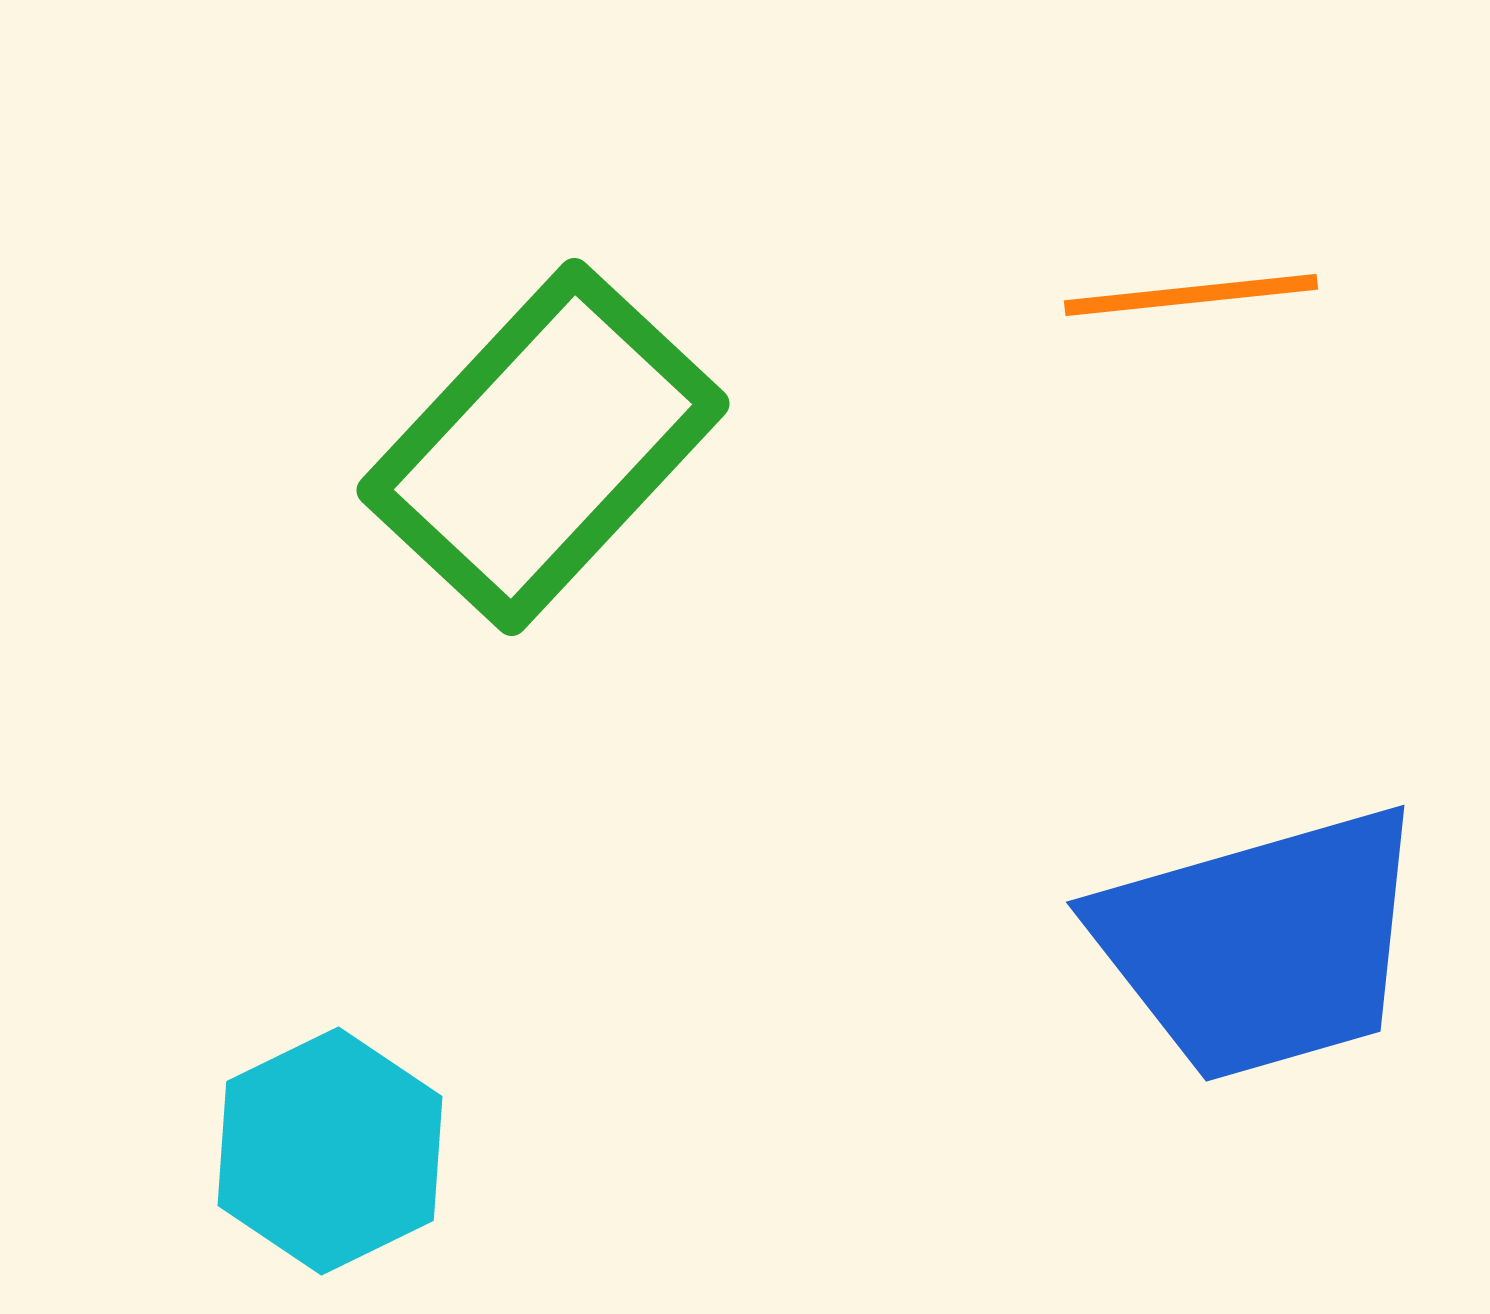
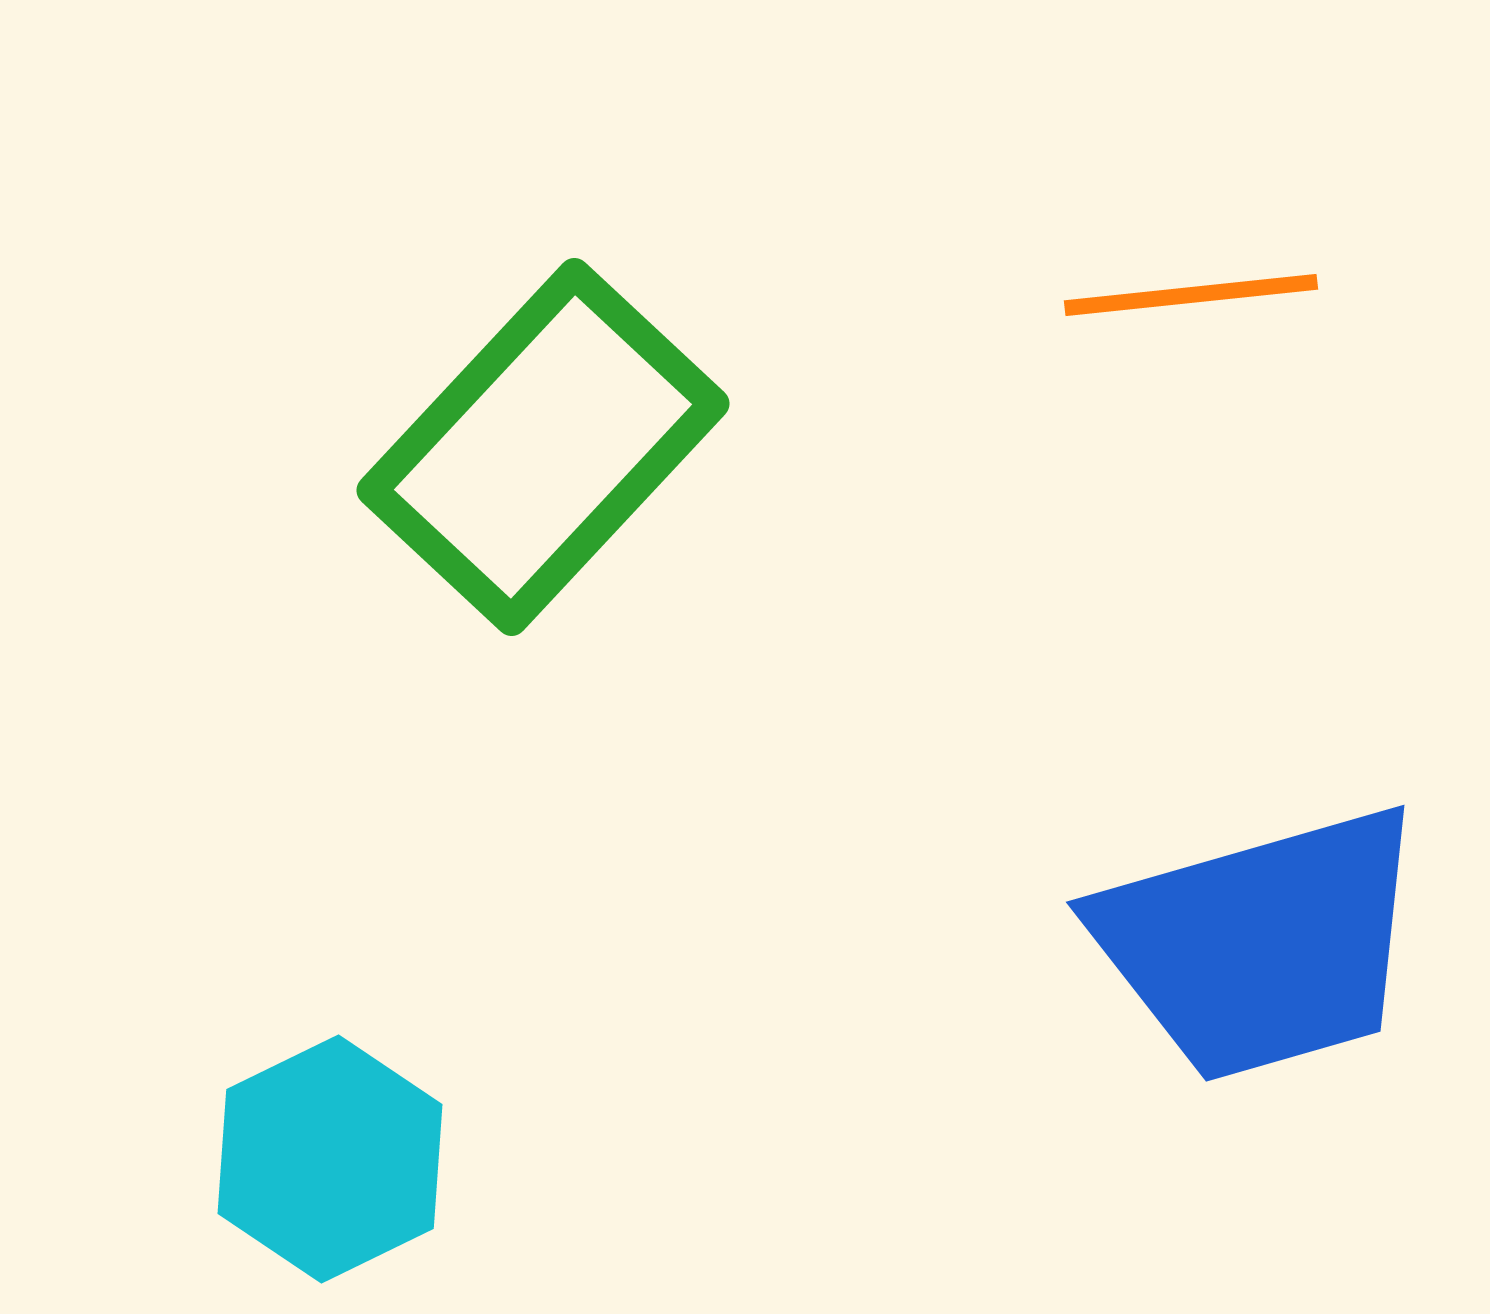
cyan hexagon: moved 8 px down
